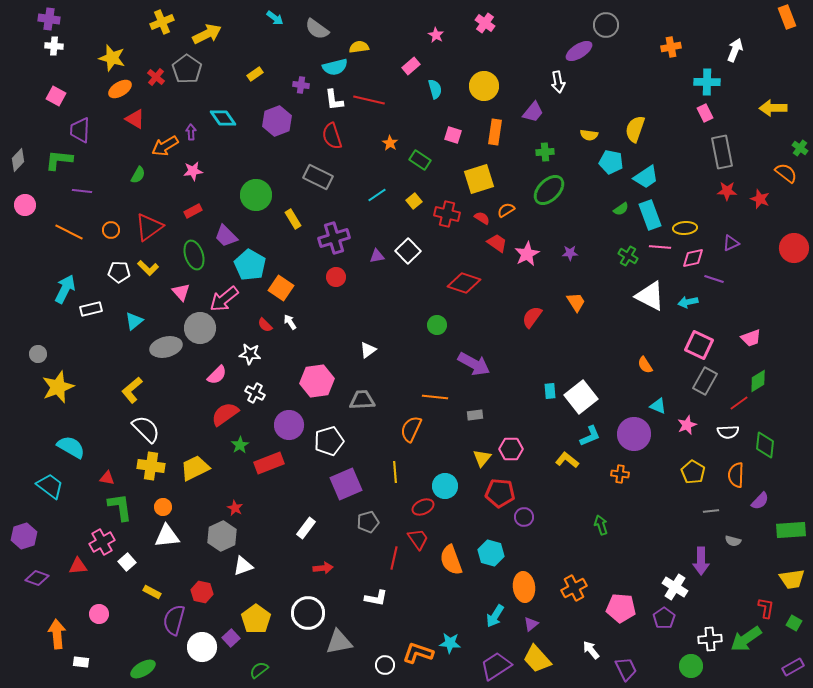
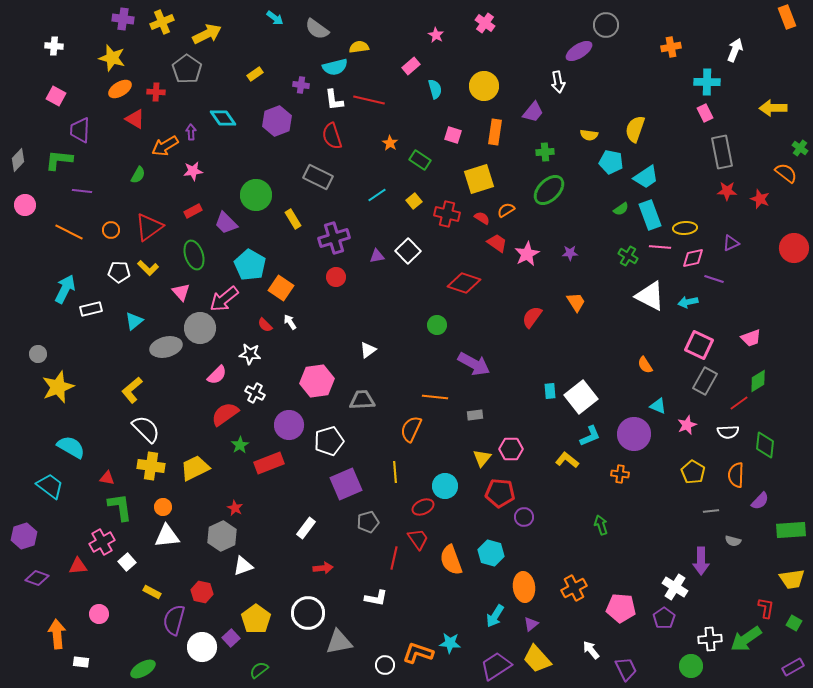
purple cross at (49, 19): moved 74 px right
red cross at (156, 77): moved 15 px down; rotated 36 degrees counterclockwise
purple trapezoid at (226, 236): moved 13 px up
